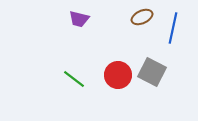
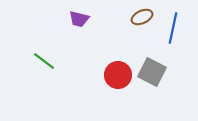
green line: moved 30 px left, 18 px up
